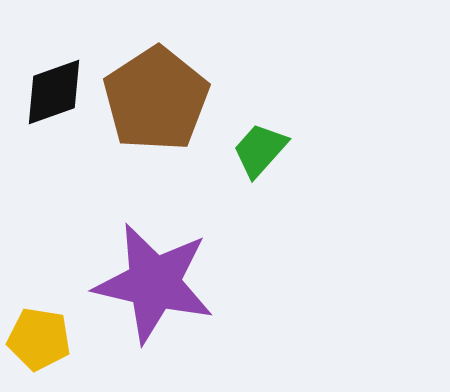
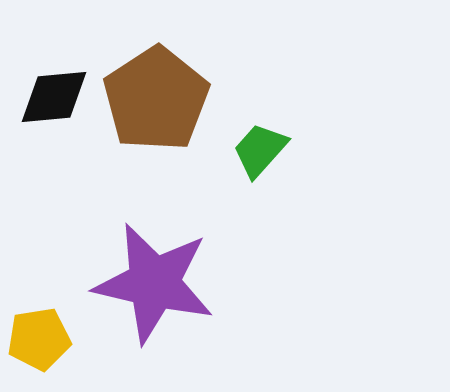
black diamond: moved 5 px down; rotated 14 degrees clockwise
yellow pentagon: rotated 18 degrees counterclockwise
